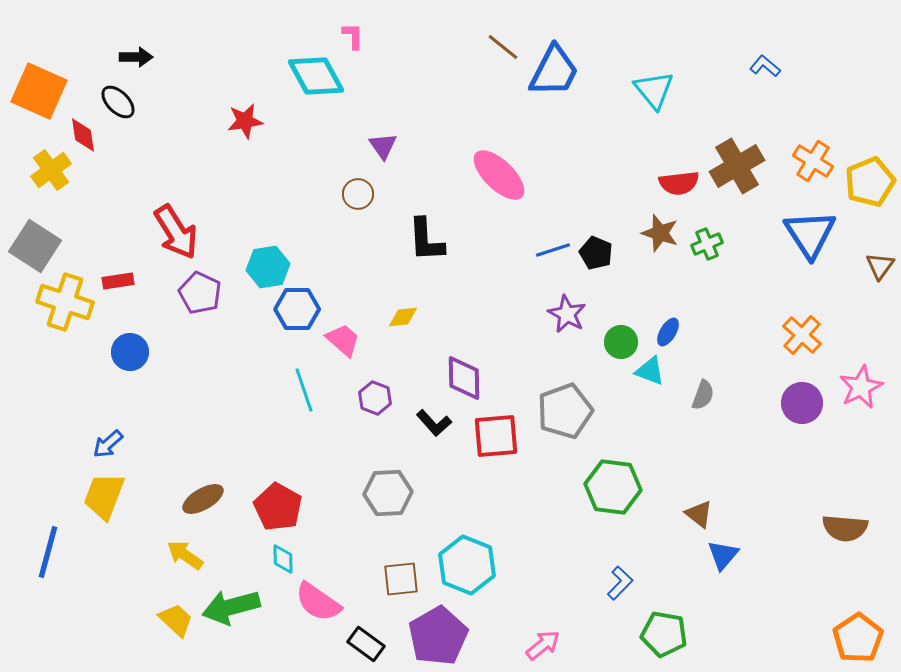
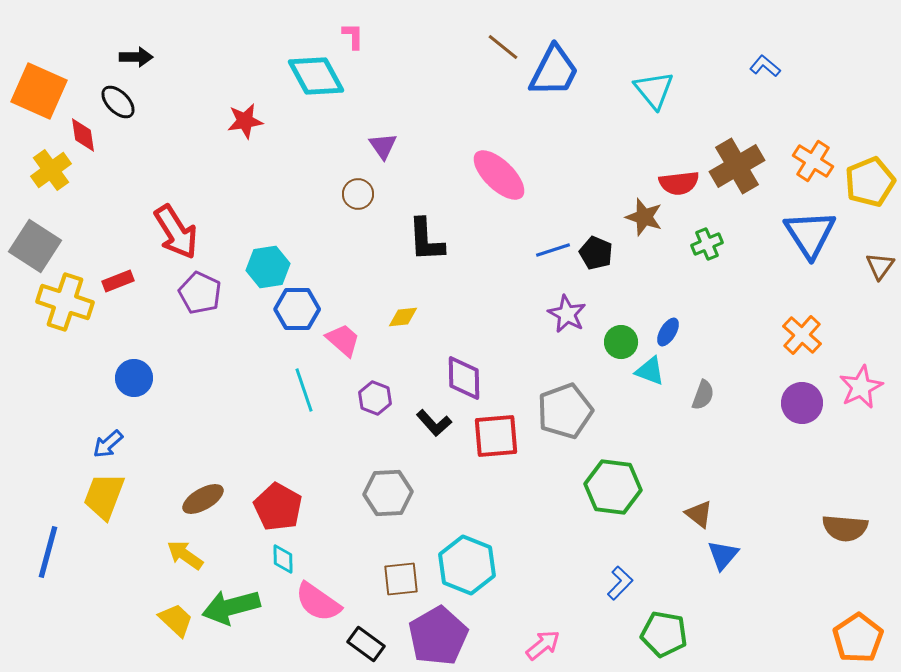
brown star at (660, 233): moved 16 px left, 16 px up
red rectangle at (118, 281): rotated 12 degrees counterclockwise
blue circle at (130, 352): moved 4 px right, 26 px down
